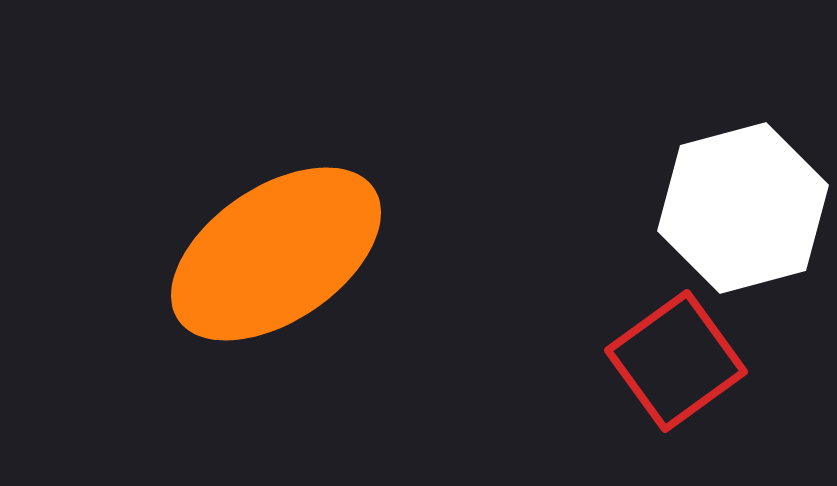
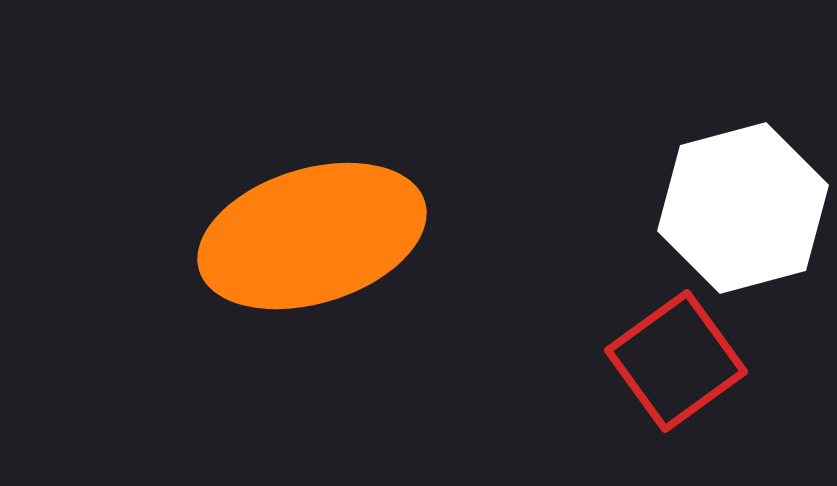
orange ellipse: moved 36 px right, 18 px up; rotated 17 degrees clockwise
